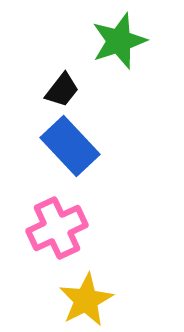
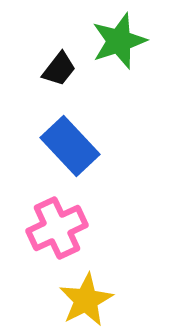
black trapezoid: moved 3 px left, 21 px up
